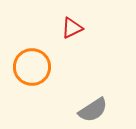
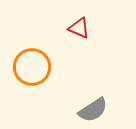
red triangle: moved 7 px right; rotated 50 degrees clockwise
